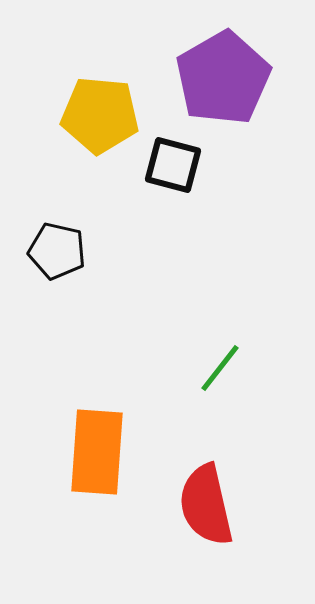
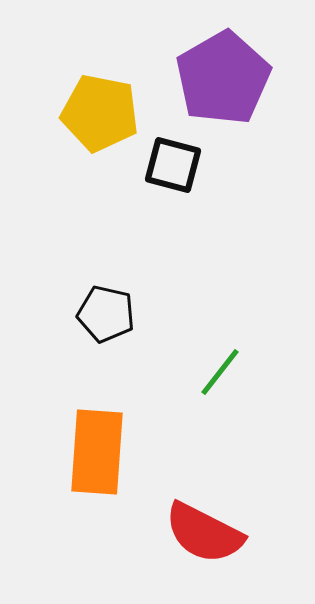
yellow pentagon: moved 2 px up; rotated 6 degrees clockwise
black pentagon: moved 49 px right, 63 px down
green line: moved 4 px down
red semicircle: moved 2 px left, 28 px down; rotated 50 degrees counterclockwise
